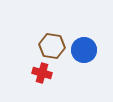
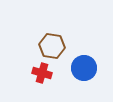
blue circle: moved 18 px down
